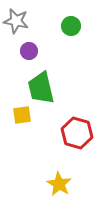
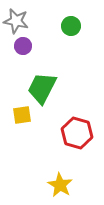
purple circle: moved 6 px left, 5 px up
green trapezoid: moved 1 px right; rotated 40 degrees clockwise
yellow star: moved 1 px right, 1 px down
